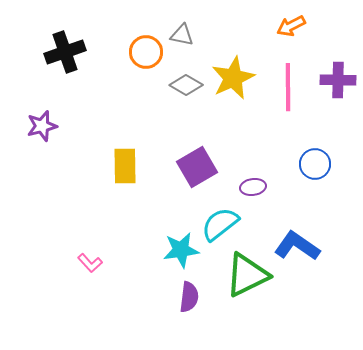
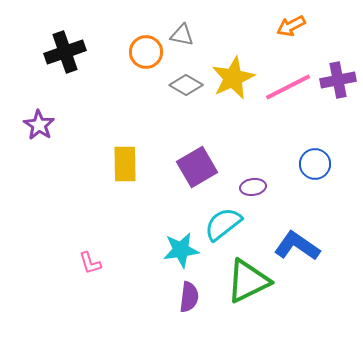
purple cross: rotated 12 degrees counterclockwise
pink line: rotated 63 degrees clockwise
purple star: moved 3 px left, 1 px up; rotated 24 degrees counterclockwise
yellow rectangle: moved 2 px up
cyan semicircle: moved 3 px right
pink L-shape: rotated 25 degrees clockwise
green triangle: moved 1 px right, 6 px down
